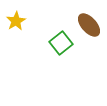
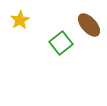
yellow star: moved 4 px right, 1 px up
